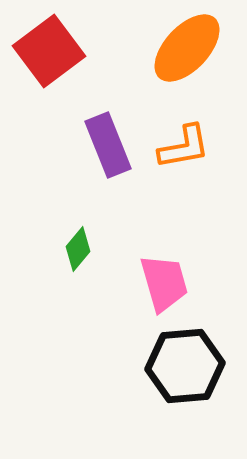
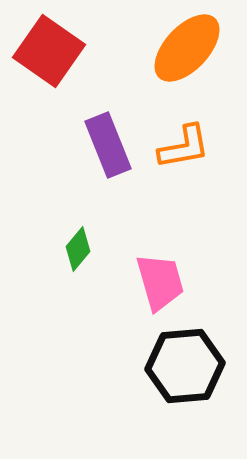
red square: rotated 18 degrees counterclockwise
pink trapezoid: moved 4 px left, 1 px up
